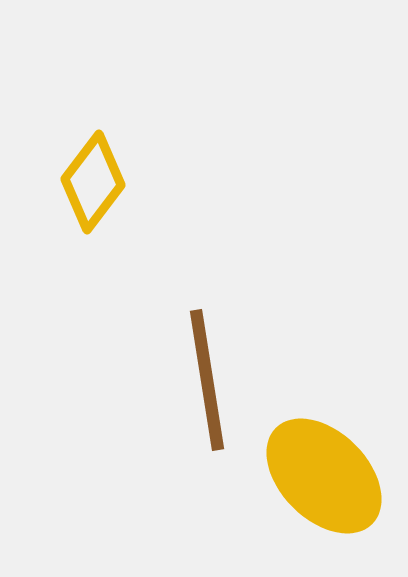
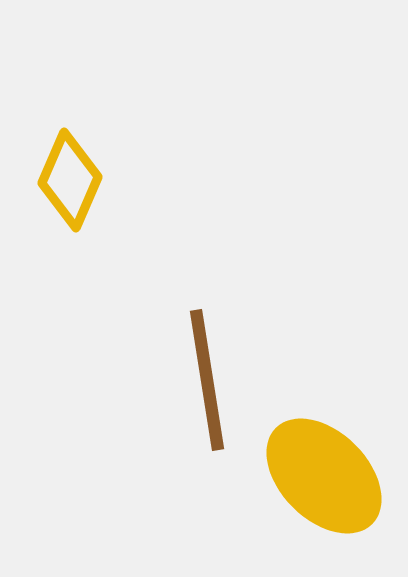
yellow diamond: moved 23 px left, 2 px up; rotated 14 degrees counterclockwise
